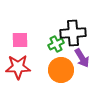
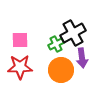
black cross: rotated 25 degrees counterclockwise
purple arrow: rotated 24 degrees clockwise
red star: moved 2 px right
